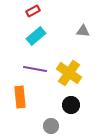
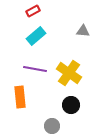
gray circle: moved 1 px right
